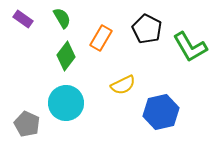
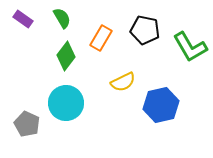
black pentagon: moved 2 px left, 1 px down; rotated 16 degrees counterclockwise
yellow semicircle: moved 3 px up
blue hexagon: moved 7 px up
